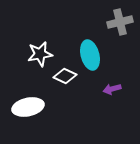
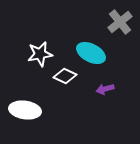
gray cross: rotated 25 degrees counterclockwise
cyan ellipse: moved 1 px right, 2 px up; rotated 48 degrees counterclockwise
purple arrow: moved 7 px left
white ellipse: moved 3 px left, 3 px down; rotated 20 degrees clockwise
